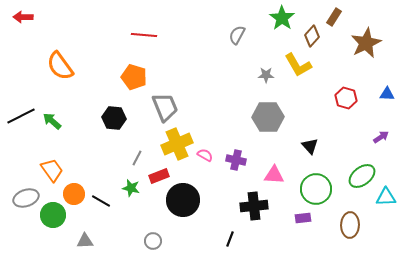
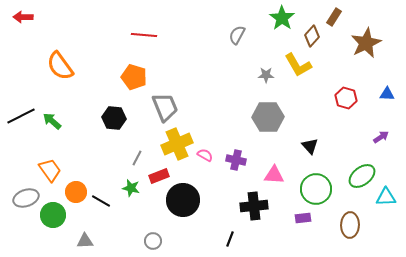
orange trapezoid at (52, 170): moved 2 px left
orange circle at (74, 194): moved 2 px right, 2 px up
